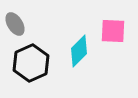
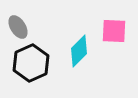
gray ellipse: moved 3 px right, 3 px down
pink square: moved 1 px right
